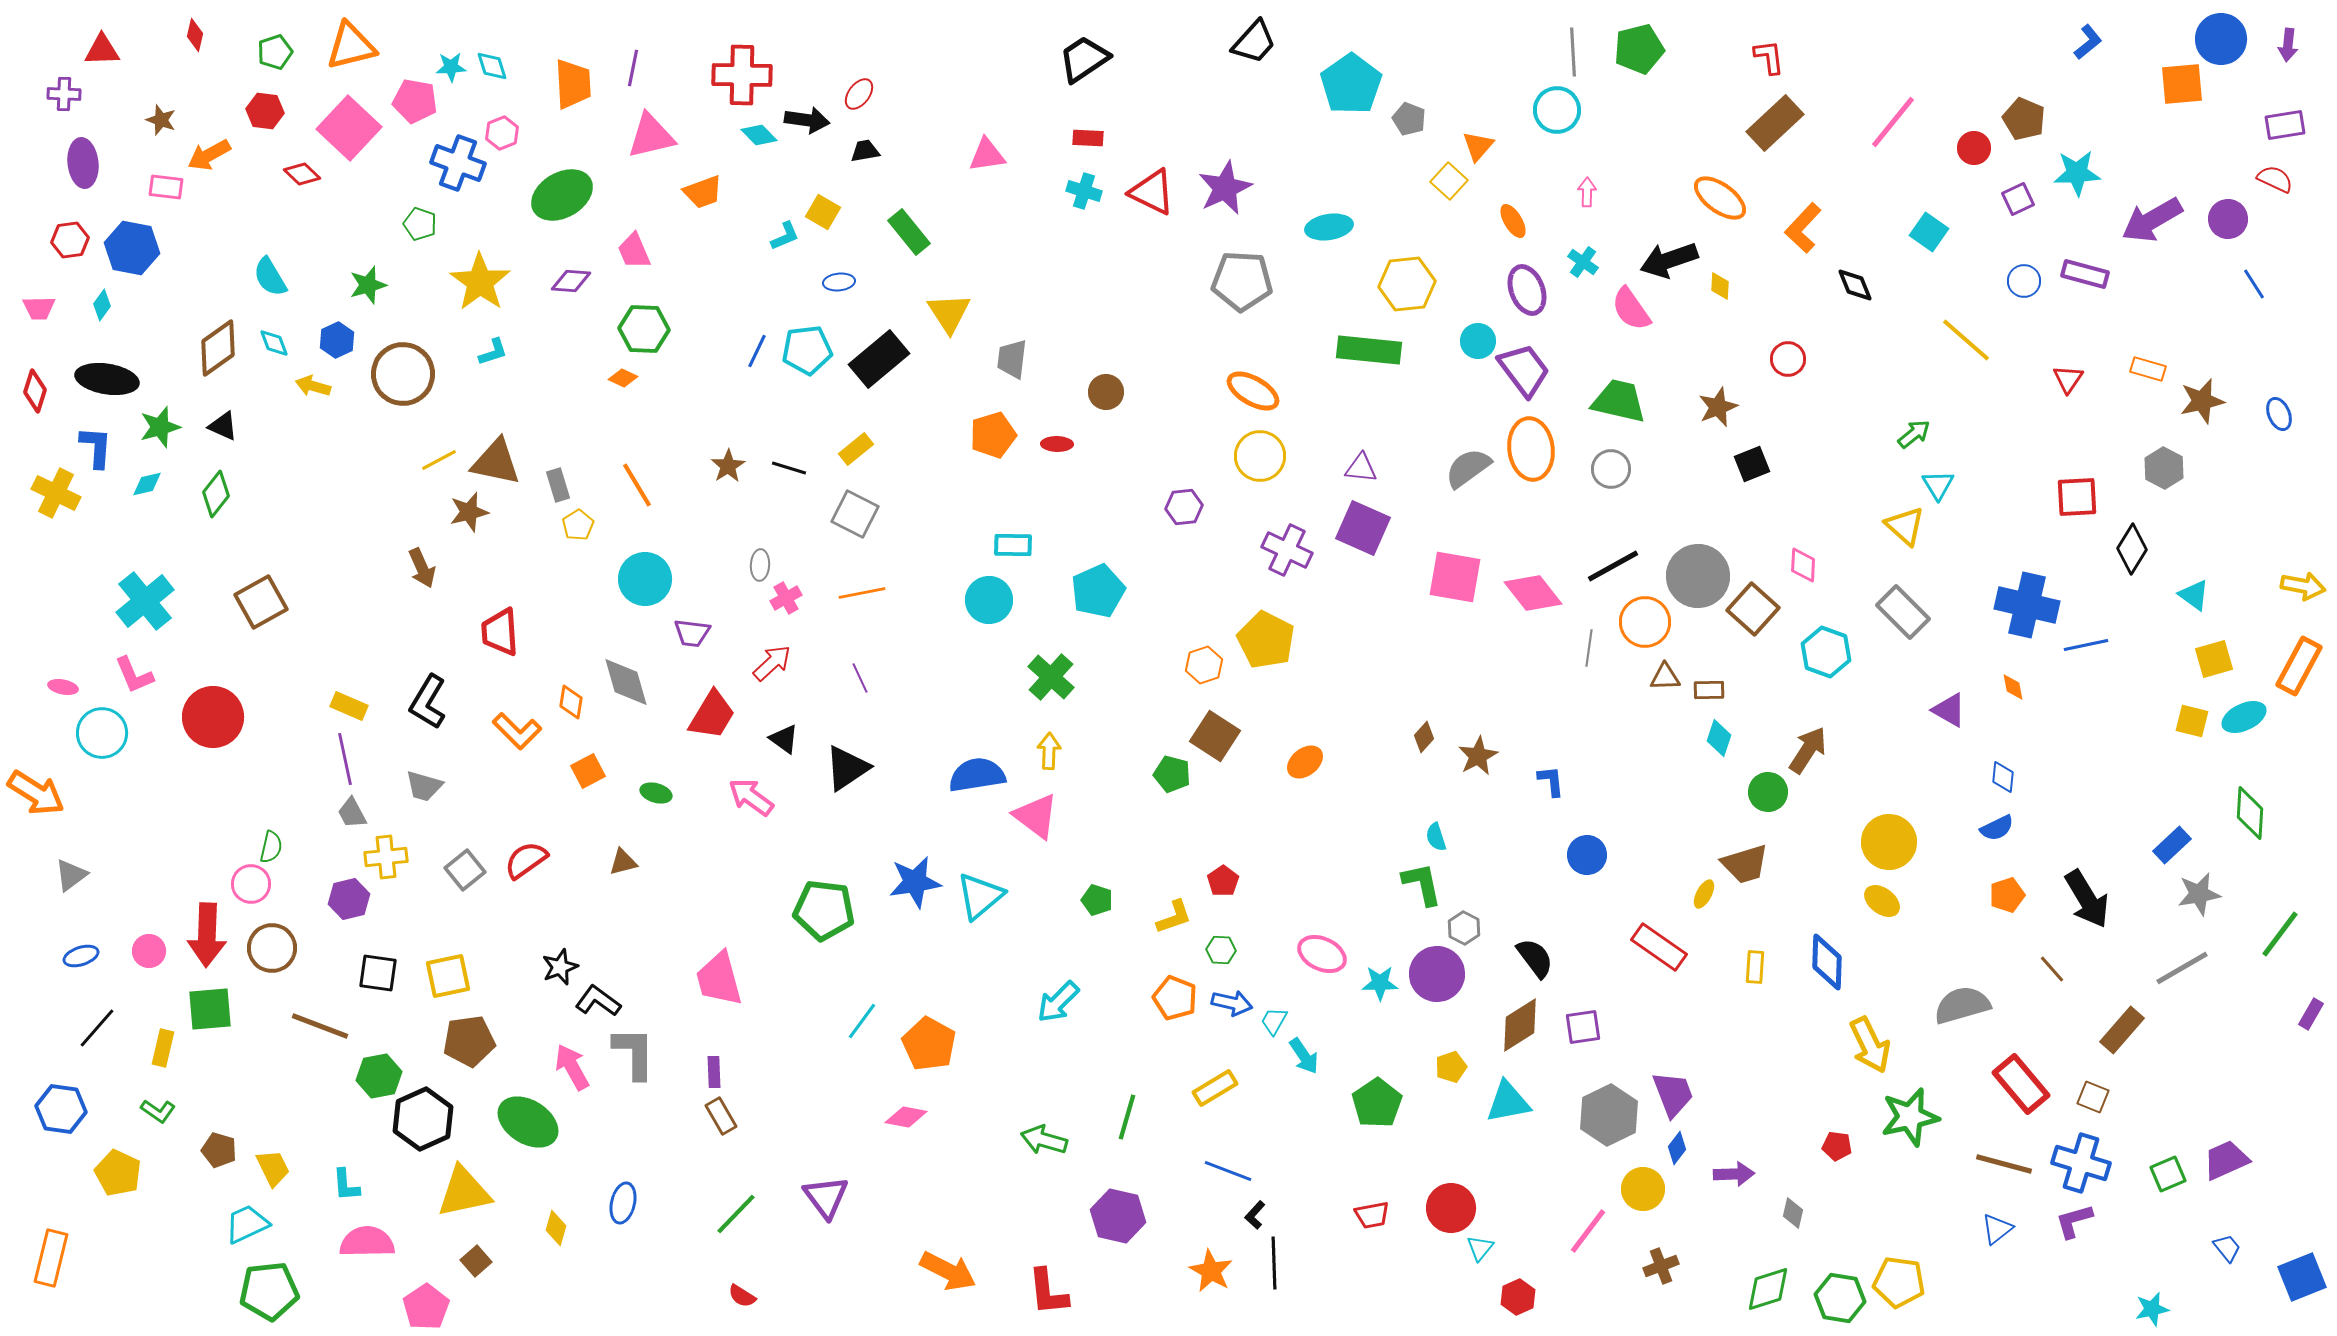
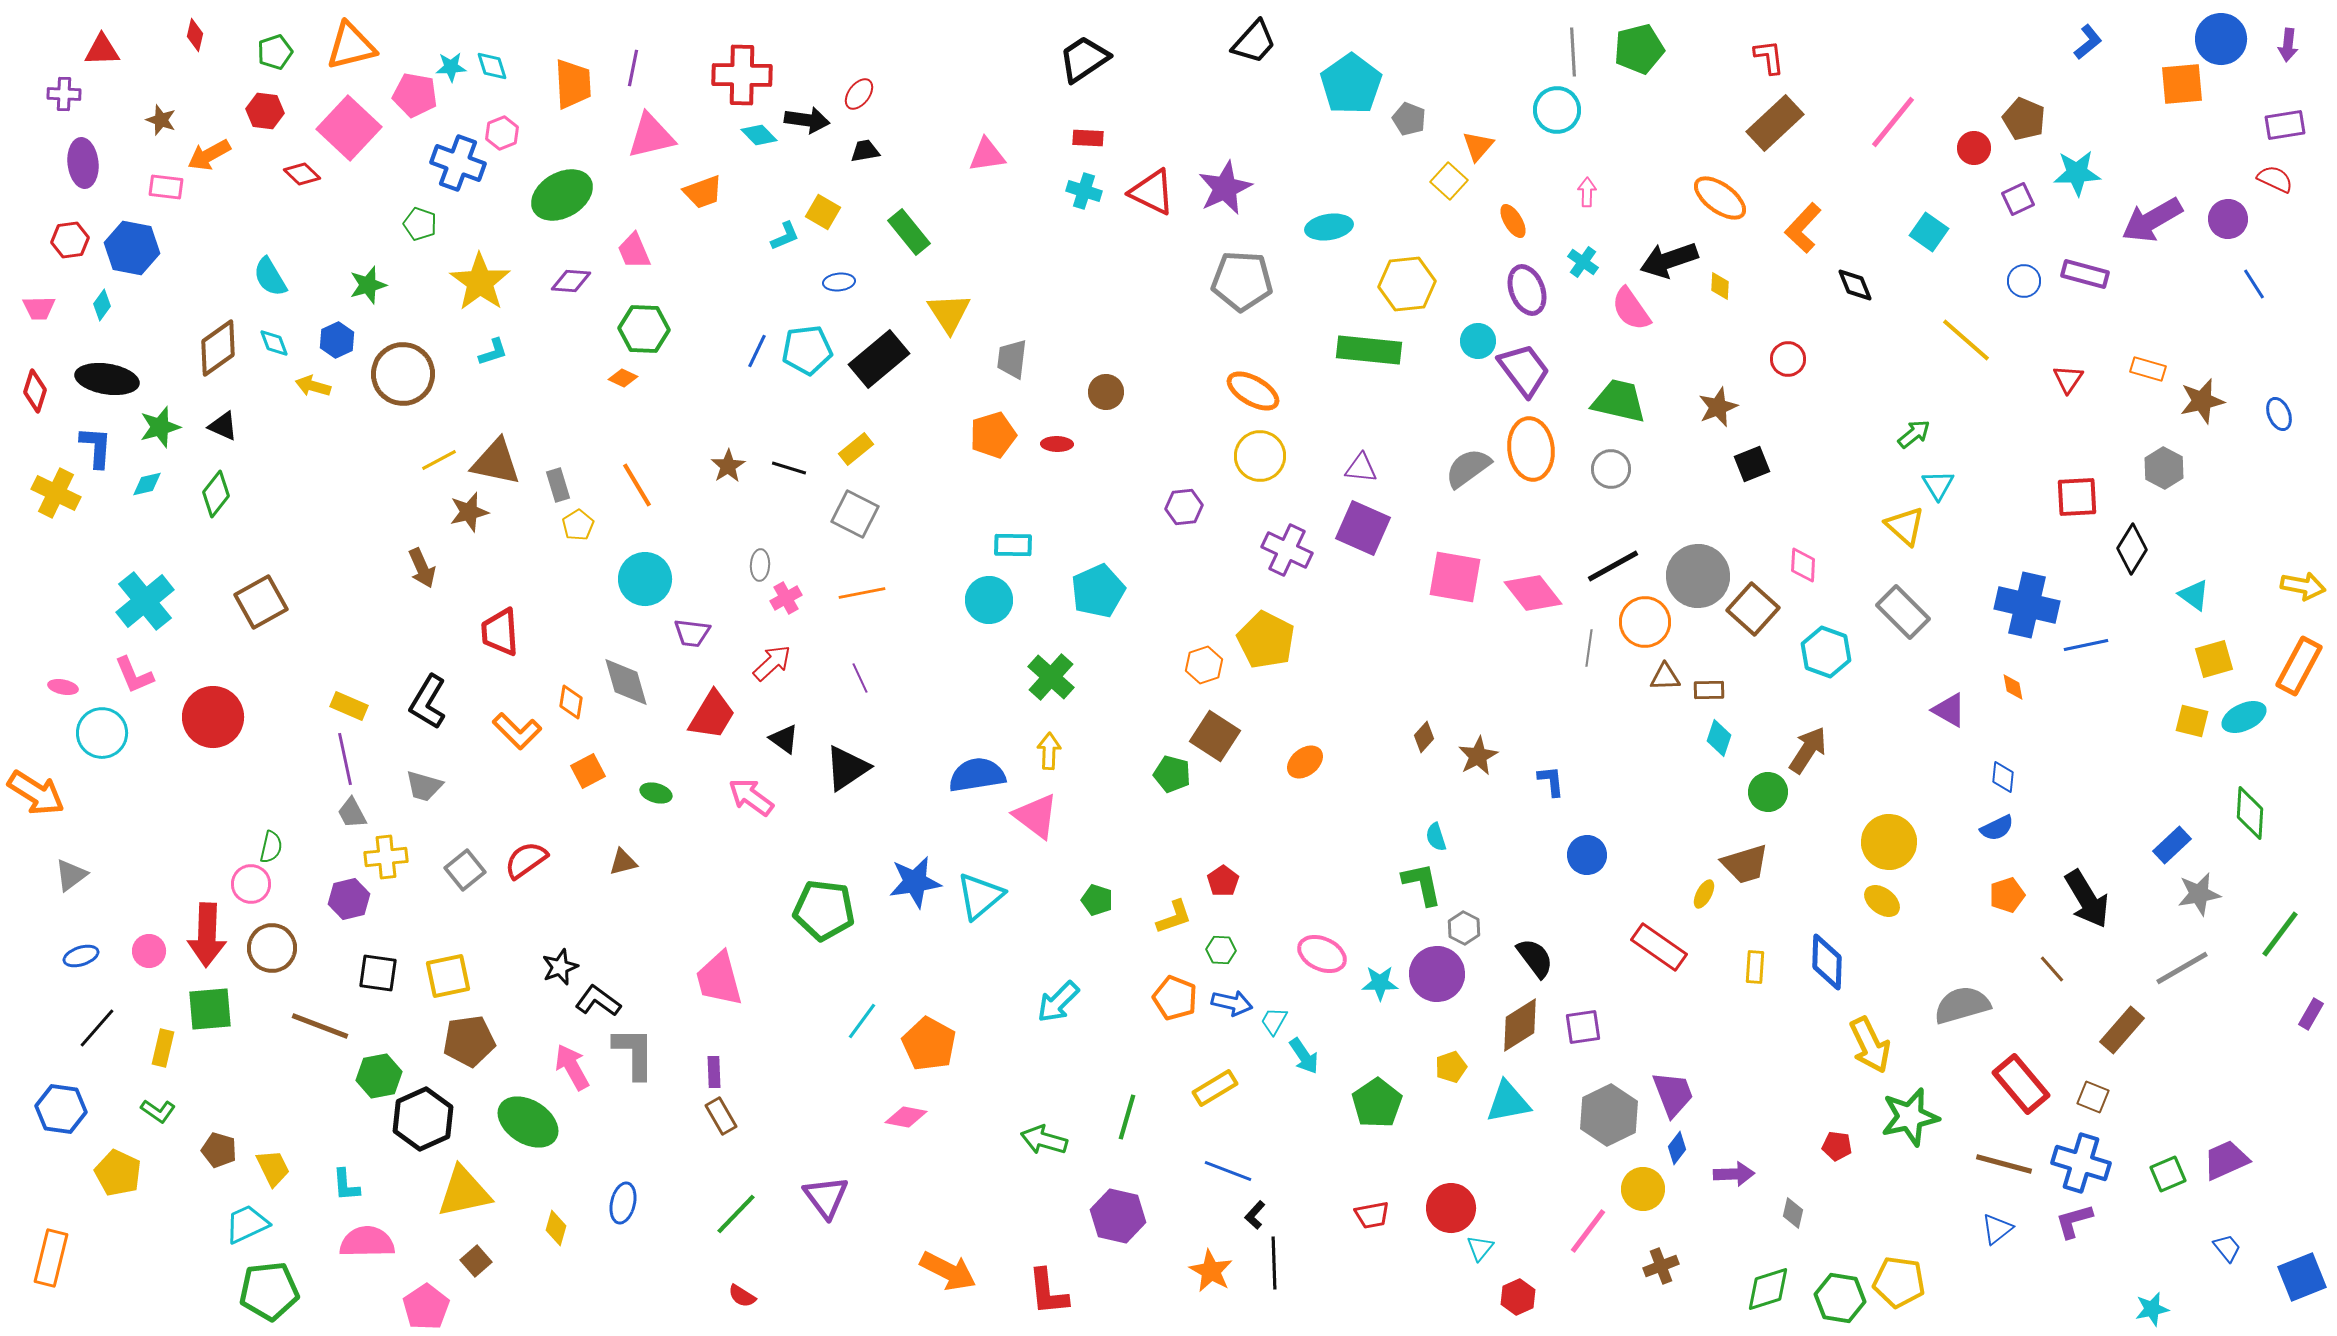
pink pentagon at (415, 101): moved 6 px up
